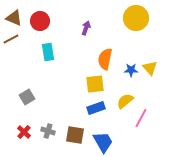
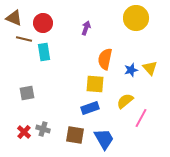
red circle: moved 3 px right, 2 px down
brown line: moved 13 px right; rotated 42 degrees clockwise
cyan rectangle: moved 4 px left
blue star: rotated 16 degrees counterclockwise
yellow square: rotated 12 degrees clockwise
gray square: moved 4 px up; rotated 21 degrees clockwise
blue rectangle: moved 6 px left
gray cross: moved 5 px left, 2 px up
blue trapezoid: moved 1 px right, 3 px up
